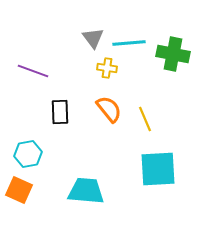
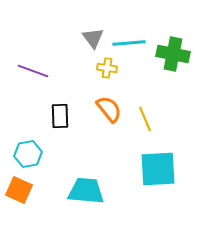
black rectangle: moved 4 px down
